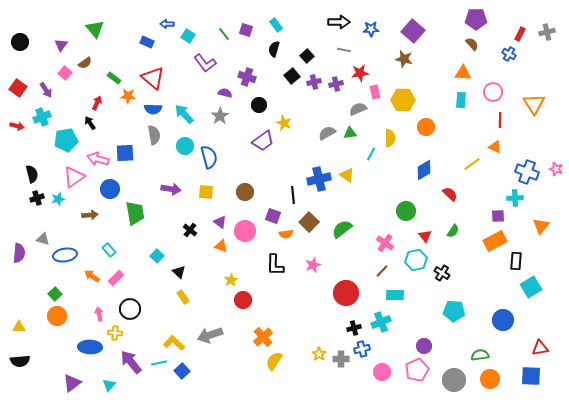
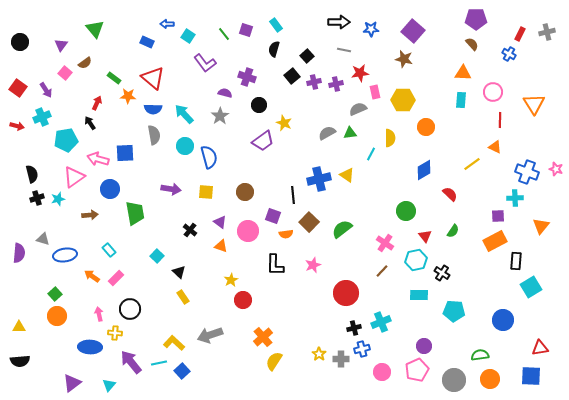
pink circle at (245, 231): moved 3 px right
cyan rectangle at (395, 295): moved 24 px right
